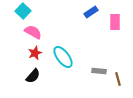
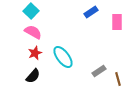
cyan square: moved 8 px right
pink rectangle: moved 2 px right
gray rectangle: rotated 40 degrees counterclockwise
